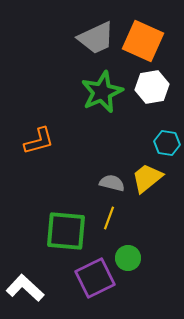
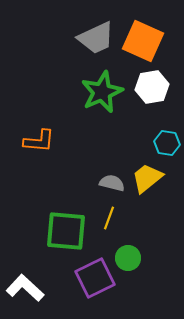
orange L-shape: rotated 20 degrees clockwise
